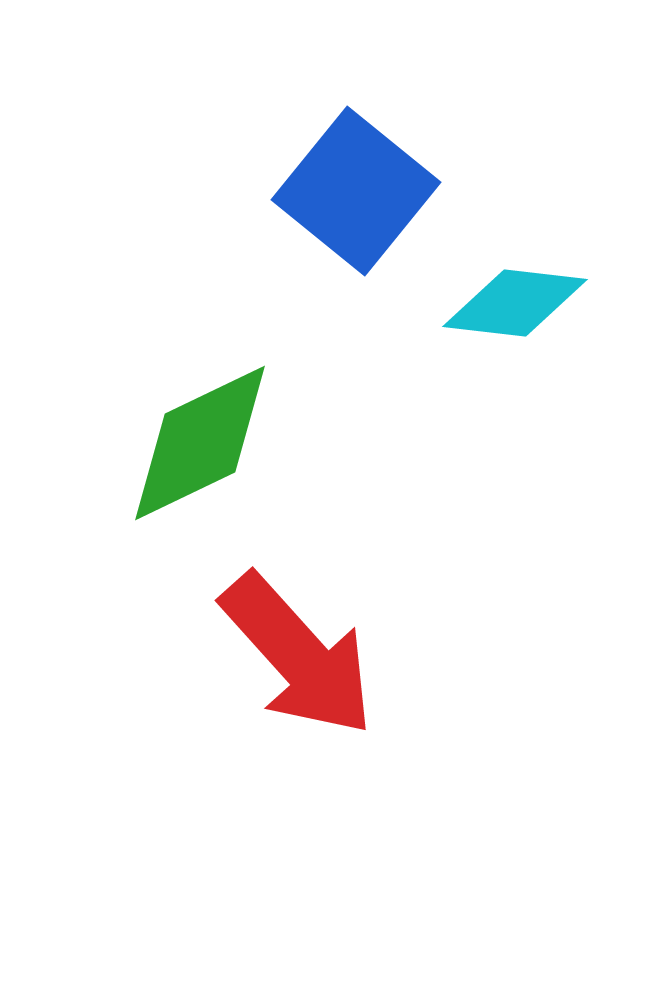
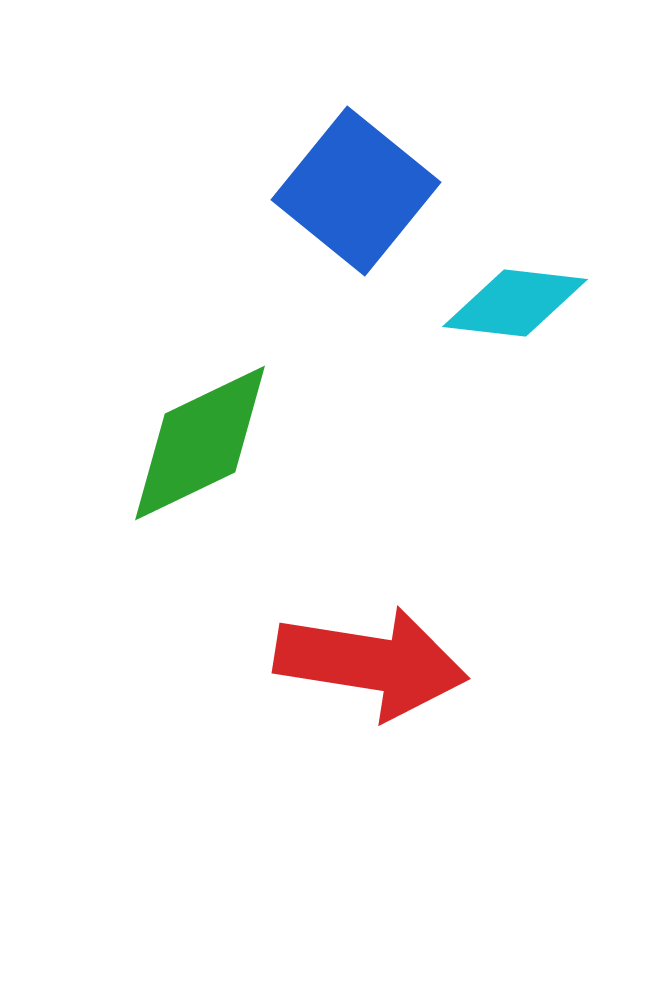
red arrow: moved 73 px right, 8 px down; rotated 39 degrees counterclockwise
